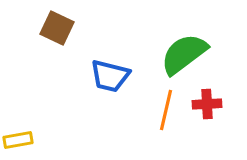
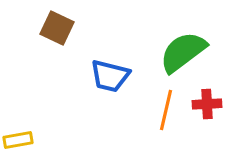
green semicircle: moved 1 px left, 2 px up
